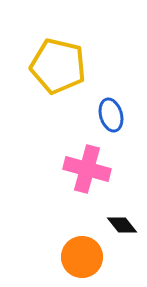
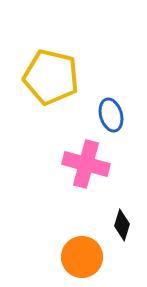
yellow pentagon: moved 7 px left, 11 px down
pink cross: moved 1 px left, 5 px up
black diamond: rotated 56 degrees clockwise
